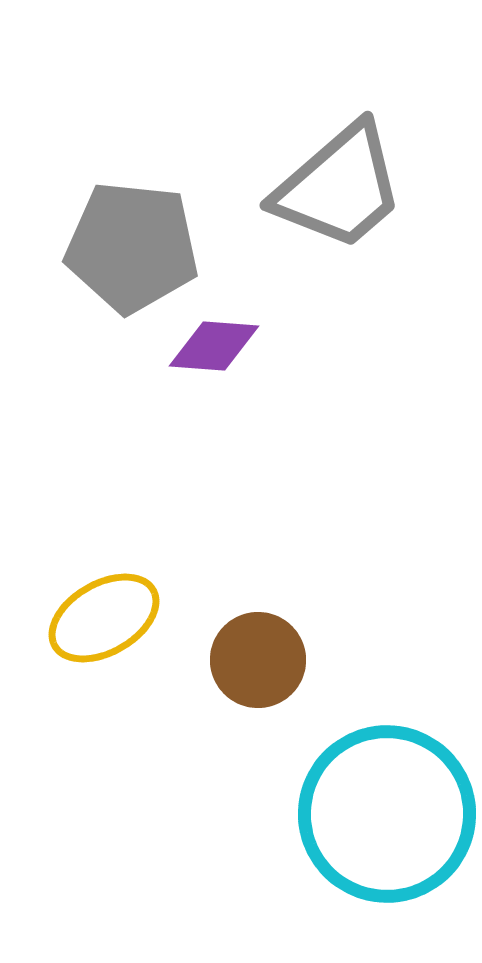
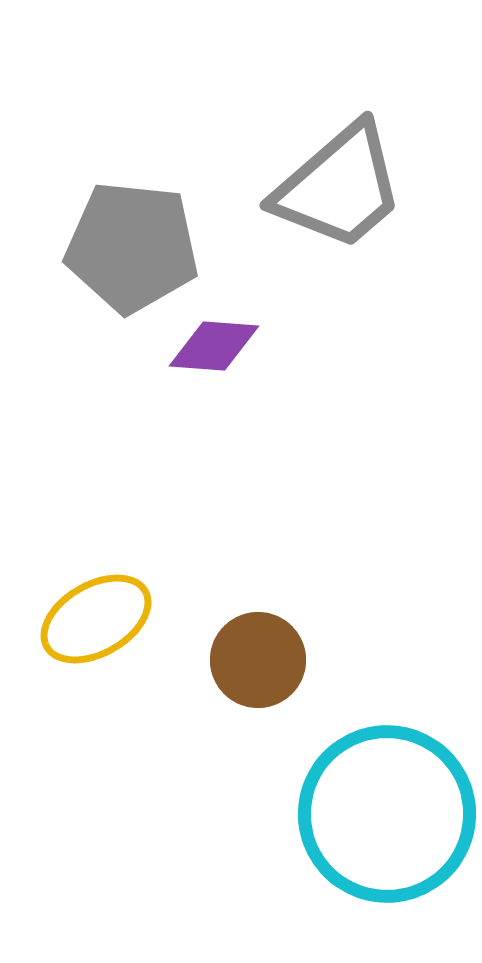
yellow ellipse: moved 8 px left, 1 px down
